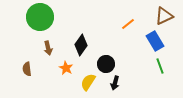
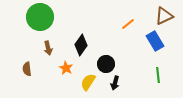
green line: moved 2 px left, 9 px down; rotated 14 degrees clockwise
